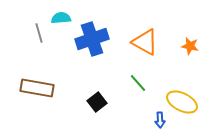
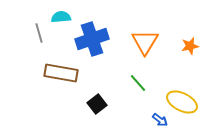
cyan semicircle: moved 1 px up
orange triangle: rotated 32 degrees clockwise
orange star: rotated 24 degrees counterclockwise
brown rectangle: moved 24 px right, 15 px up
black square: moved 2 px down
blue arrow: rotated 49 degrees counterclockwise
